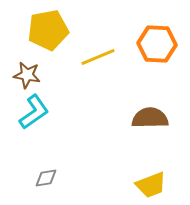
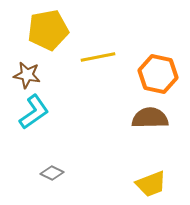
orange hexagon: moved 1 px right, 30 px down; rotated 9 degrees clockwise
yellow line: rotated 12 degrees clockwise
gray diamond: moved 6 px right, 5 px up; rotated 35 degrees clockwise
yellow trapezoid: moved 1 px up
